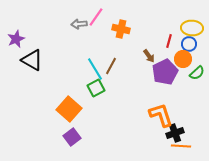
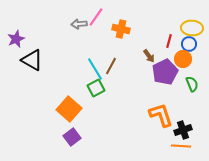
green semicircle: moved 5 px left, 11 px down; rotated 70 degrees counterclockwise
black cross: moved 8 px right, 3 px up
